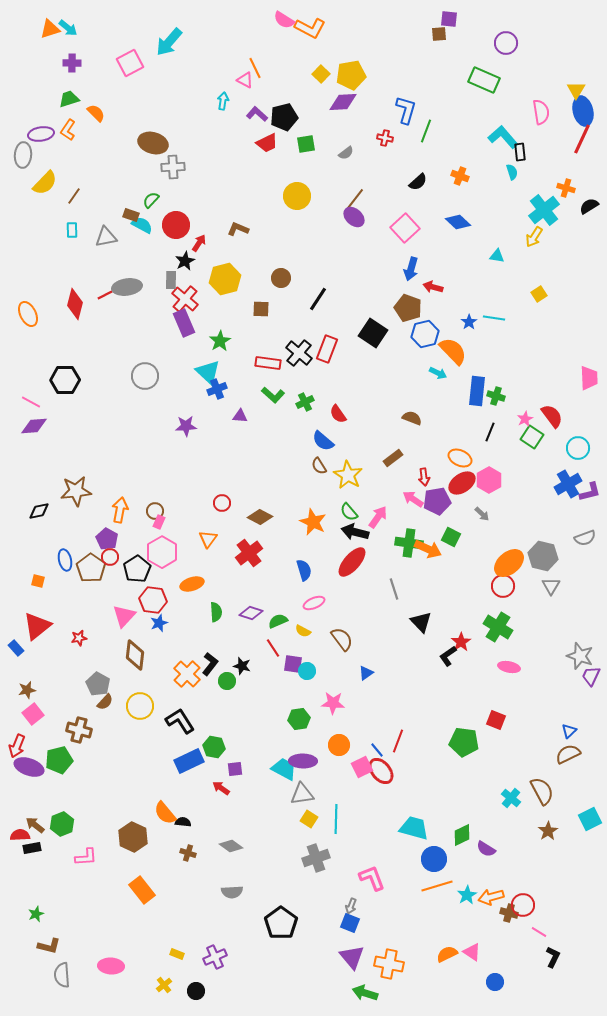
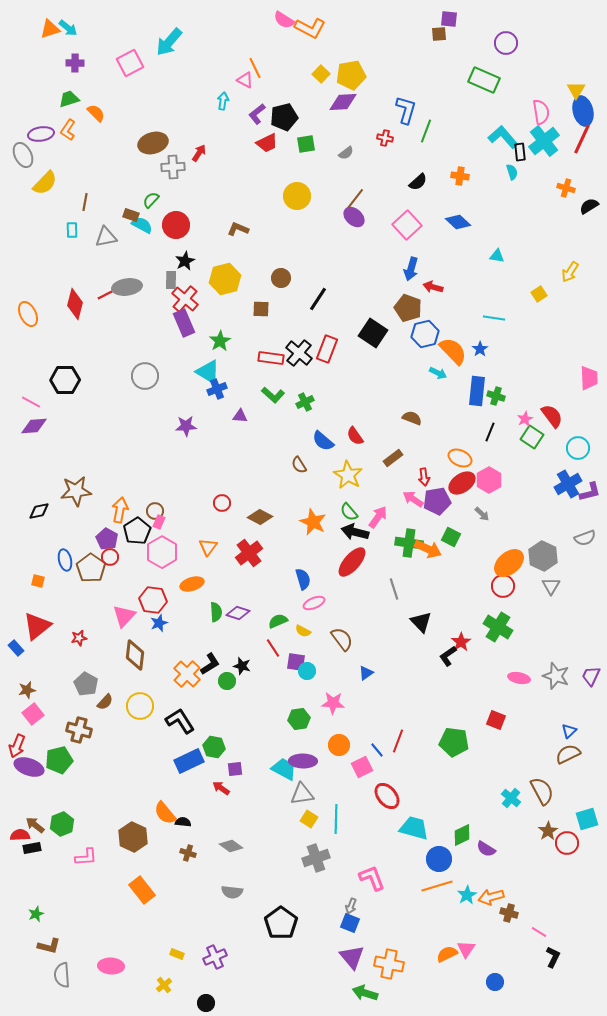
purple cross at (72, 63): moved 3 px right
purple L-shape at (257, 114): rotated 80 degrees counterclockwise
brown ellipse at (153, 143): rotated 32 degrees counterclockwise
gray ellipse at (23, 155): rotated 30 degrees counterclockwise
orange cross at (460, 176): rotated 12 degrees counterclockwise
brown line at (74, 196): moved 11 px right, 6 px down; rotated 24 degrees counterclockwise
cyan cross at (544, 210): moved 69 px up
pink square at (405, 228): moved 2 px right, 3 px up
yellow arrow at (534, 237): moved 36 px right, 35 px down
red arrow at (199, 243): moved 90 px up
blue star at (469, 322): moved 11 px right, 27 px down
red rectangle at (268, 363): moved 3 px right, 5 px up
cyan triangle at (208, 372): rotated 12 degrees counterclockwise
red semicircle at (338, 414): moved 17 px right, 22 px down
brown semicircle at (319, 466): moved 20 px left, 1 px up
orange triangle at (208, 539): moved 8 px down
gray hexagon at (543, 556): rotated 12 degrees clockwise
black pentagon at (137, 569): moved 38 px up
blue semicircle at (304, 570): moved 1 px left, 9 px down
purple diamond at (251, 613): moved 13 px left
gray star at (580, 656): moved 24 px left, 20 px down
black L-shape at (210, 664): rotated 20 degrees clockwise
purple square at (293, 664): moved 3 px right, 2 px up
pink ellipse at (509, 667): moved 10 px right, 11 px down
gray pentagon at (98, 684): moved 12 px left
green pentagon at (464, 742): moved 10 px left
red ellipse at (381, 771): moved 6 px right, 25 px down
cyan square at (590, 819): moved 3 px left; rotated 10 degrees clockwise
blue circle at (434, 859): moved 5 px right
gray semicircle at (232, 892): rotated 10 degrees clockwise
red circle at (523, 905): moved 44 px right, 62 px up
pink triangle at (472, 952): moved 6 px left, 3 px up; rotated 30 degrees clockwise
black circle at (196, 991): moved 10 px right, 12 px down
